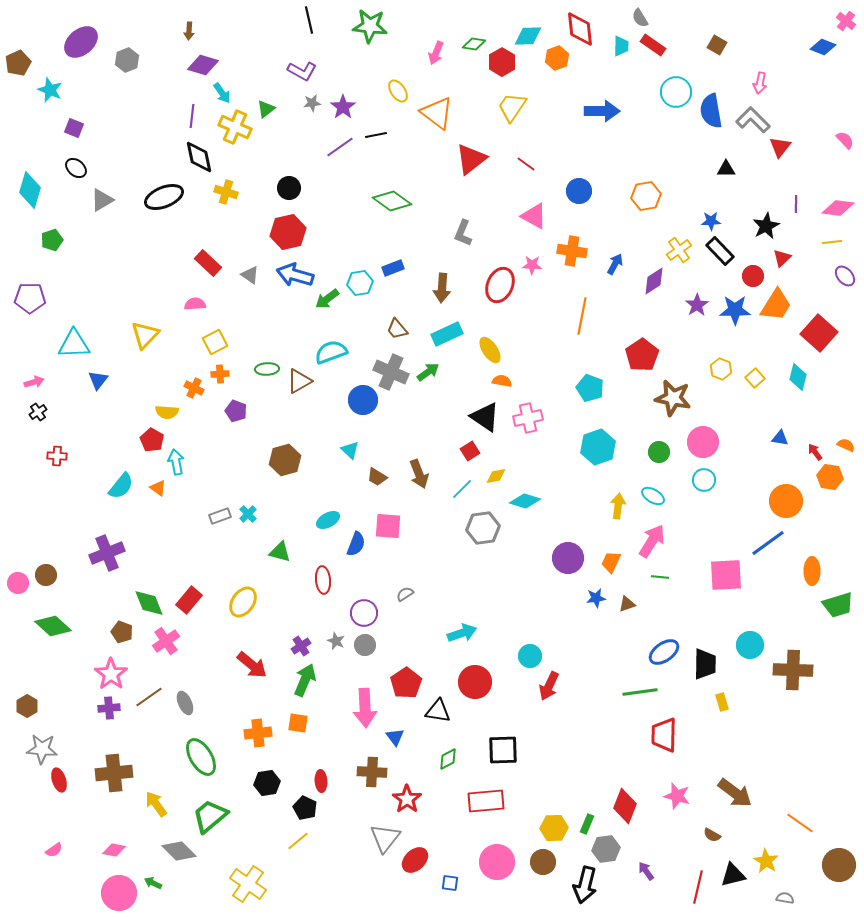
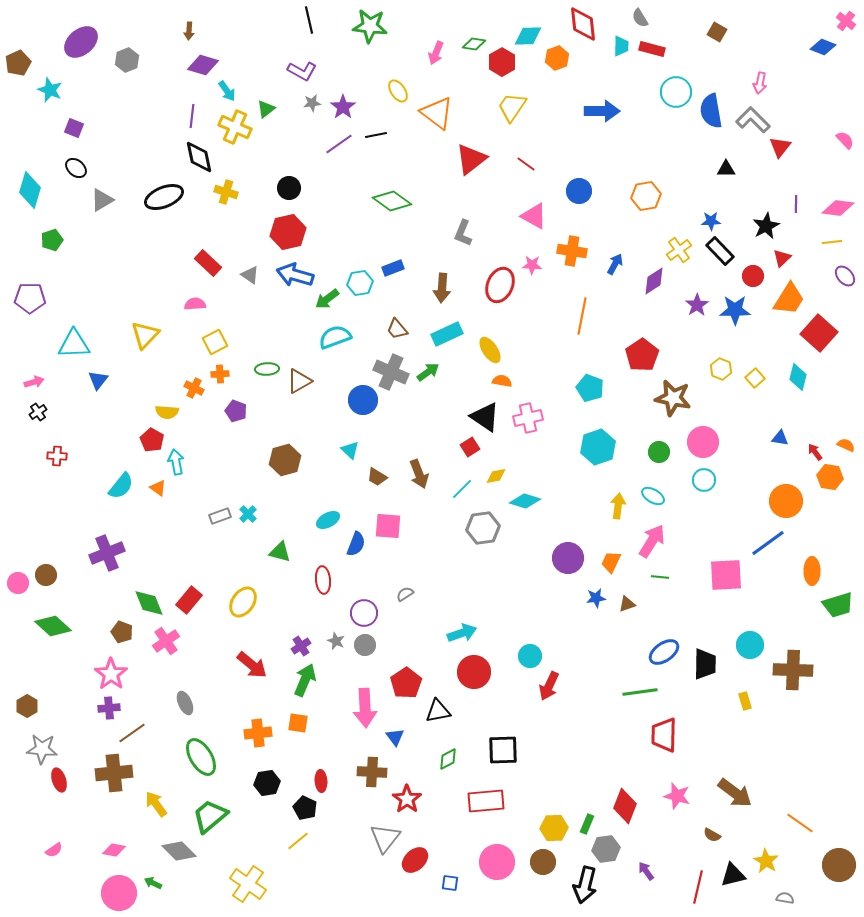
red diamond at (580, 29): moved 3 px right, 5 px up
red rectangle at (653, 45): moved 1 px left, 4 px down; rotated 20 degrees counterclockwise
brown square at (717, 45): moved 13 px up
cyan arrow at (222, 93): moved 5 px right, 2 px up
purple line at (340, 147): moved 1 px left, 3 px up
orange trapezoid at (776, 305): moved 13 px right, 6 px up
cyan semicircle at (331, 352): moved 4 px right, 15 px up
red square at (470, 451): moved 4 px up
red circle at (475, 682): moved 1 px left, 10 px up
brown line at (149, 697): moved 17 px left, 36 px down
yellow rectangle at (722, 702): moved 23 px right, 1 px up
black triangle at (438, 711): rotated 20 degrees counterclockwise
